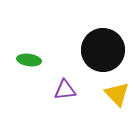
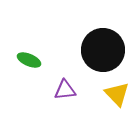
green ellipse: rotated 15 degrees clockwise
